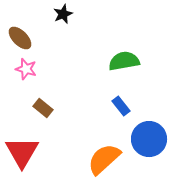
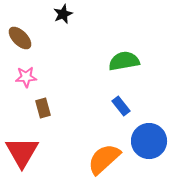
pink star: moved 8 px down; rotated 20 degrees counterclockwise
brown rectangle: rotated 36 degrees clockwise
blue circle: moved 2 px down
